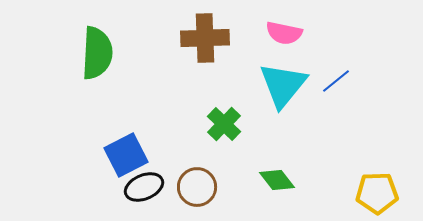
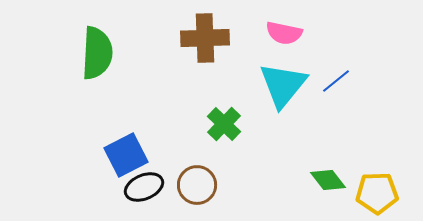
green diamond: moved 51 px right
brown circle: moved 2 px up
